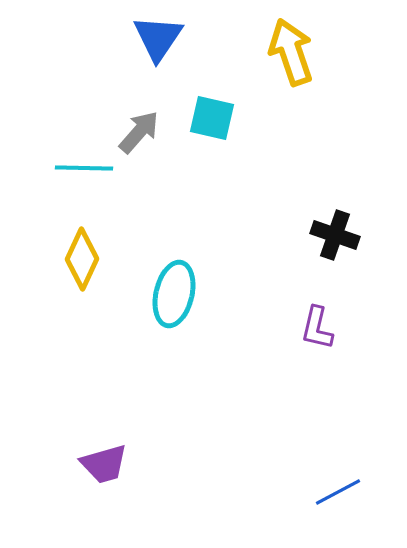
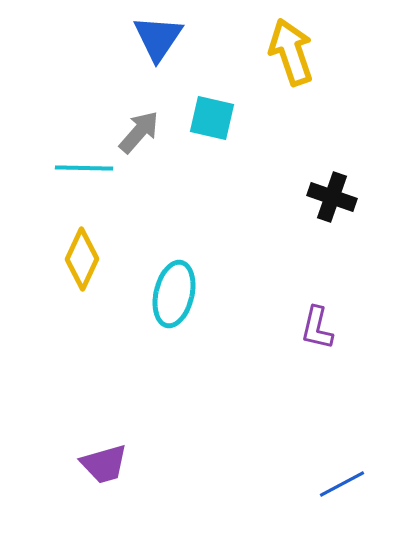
black cross: moved 3 px left, 38 px up
blue line: moved 4 px right, 8 px up
